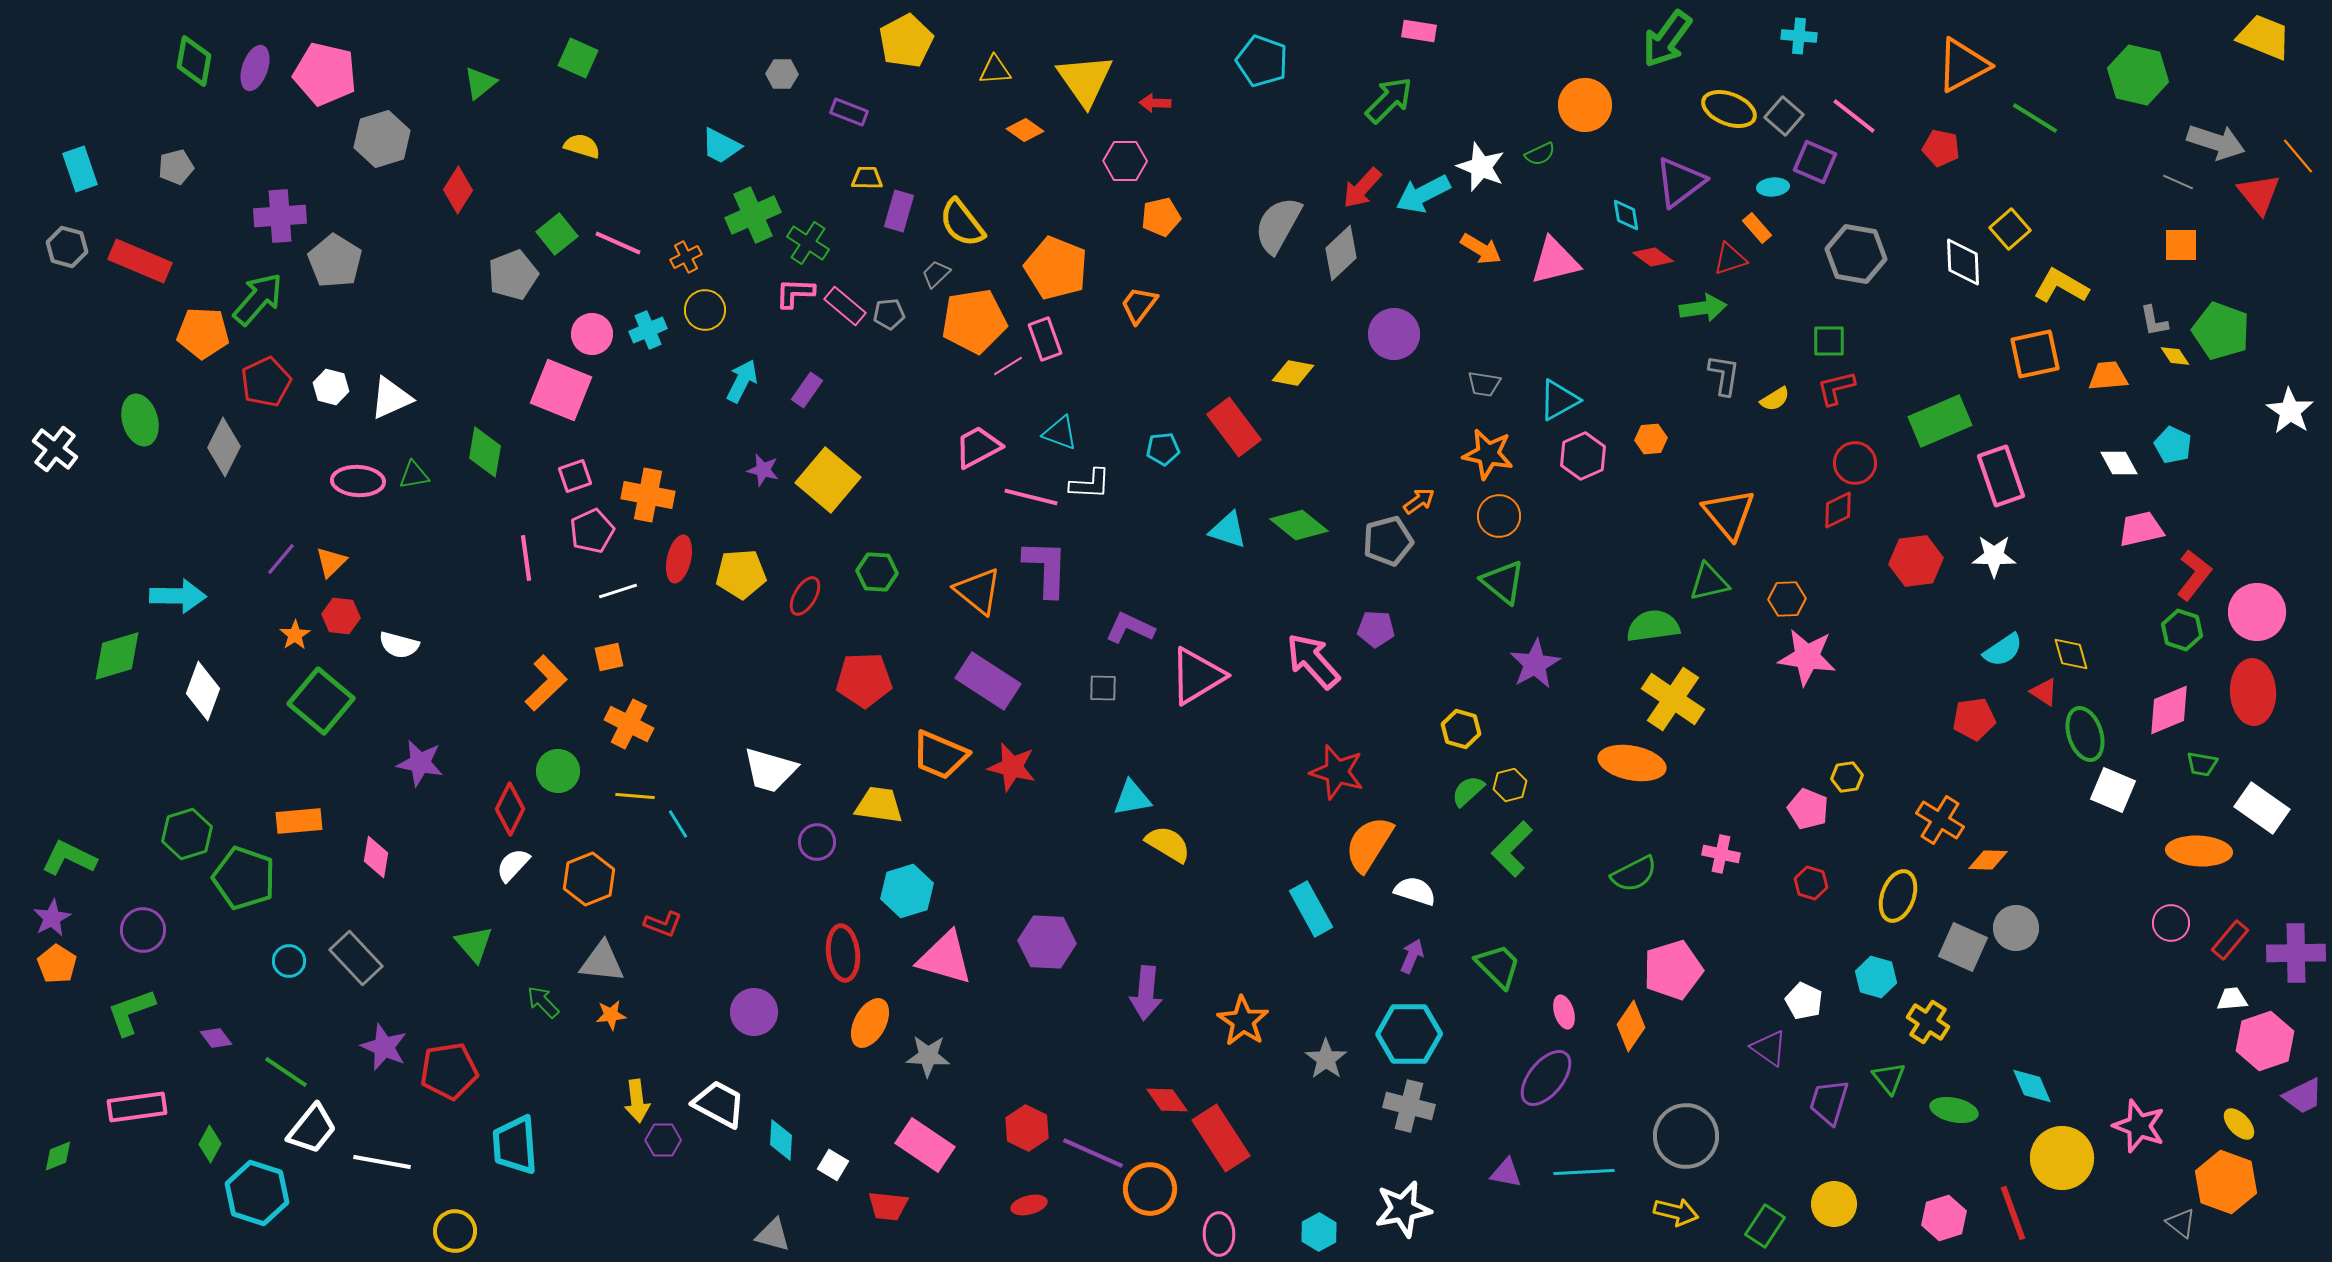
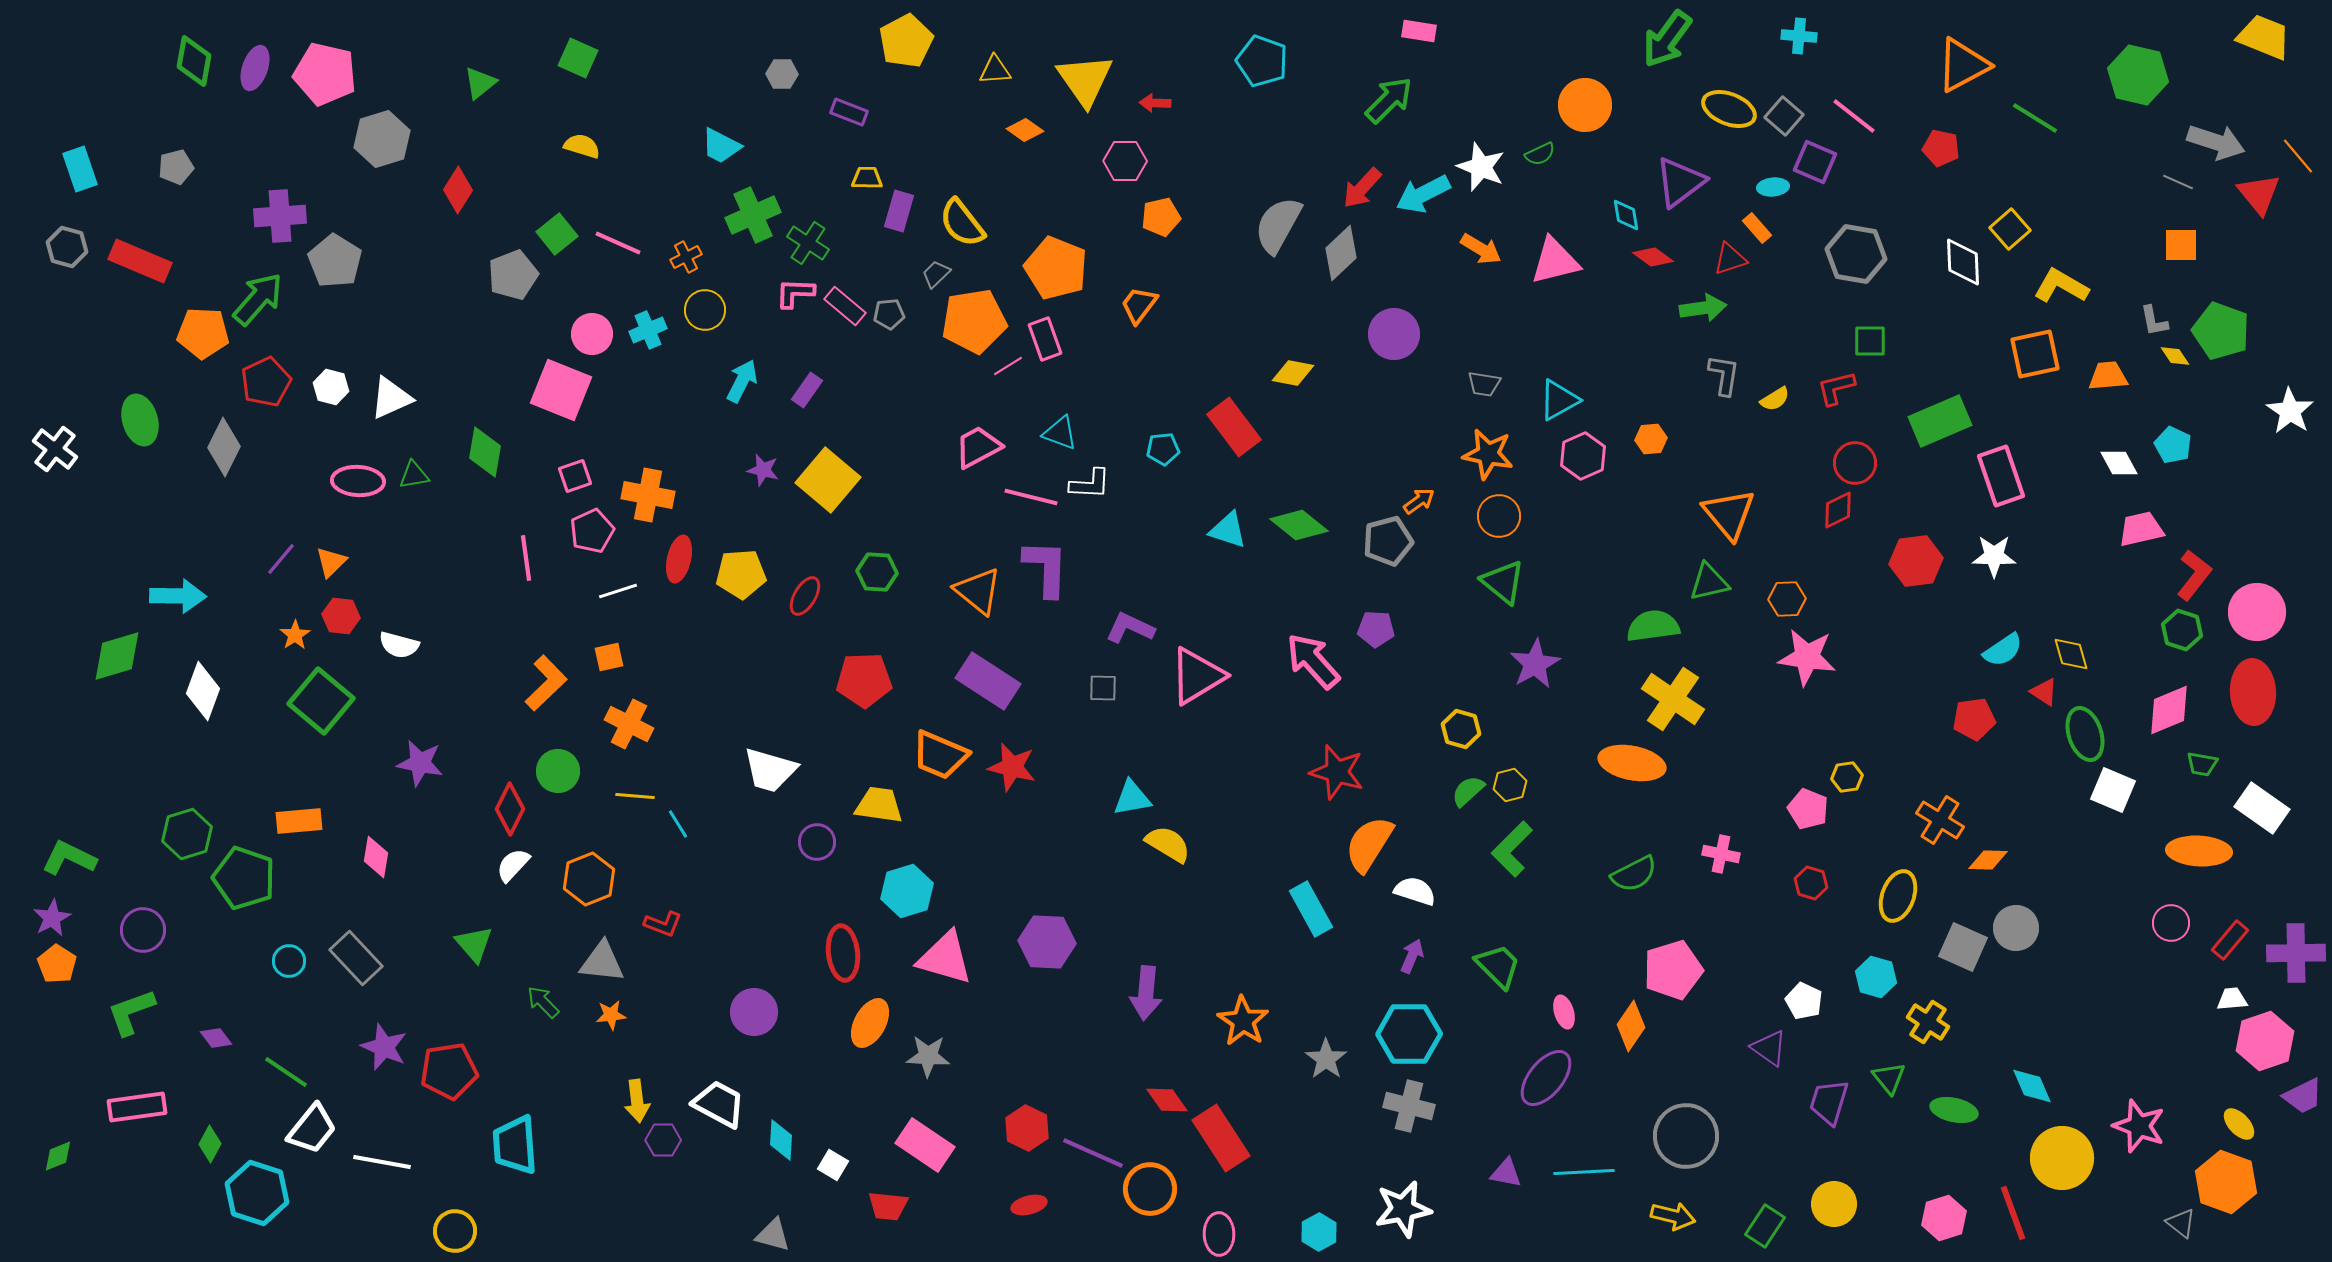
green square at (1829, 341): moved 41 px right
yellow arrow at (1676, 1212): moved 3 px left, 4 px down
